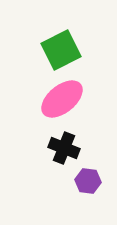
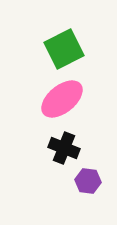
green square: moved 3 px right, 1 px up
